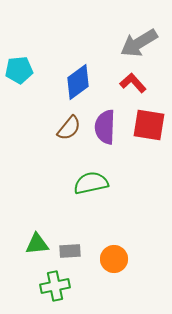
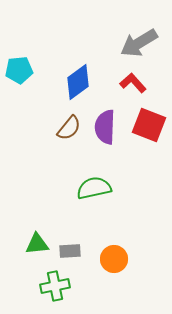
red square: rotated 12 degrees clockwise
green semicircle: moved 3 px right, 5 px down
